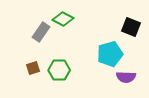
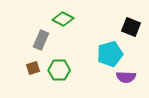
gray rectangle: moved 8 px down; rotated 12 degrees counterclockwise
